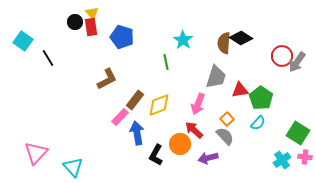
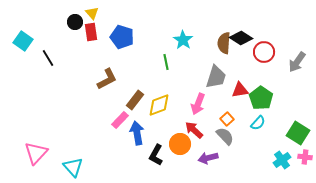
red rectangle: moved 5 px down
red circle: moved 18 px left, 4 px up
pink rectangle: moved 3 px down
